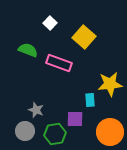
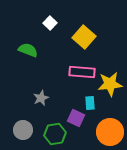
pink rectangle: moved 23 px right, 9 px down; rotated 15 degrees counterclockwise
cyan rectangle: moved 3 px down
gray star: moved 5 px right, 12 px up; rotated 28 degrees clockwise
purple square: moved 1 px right, 1 px up; rotated 24 degrees clockwise
gray circle: moved 2 px left, 1 px up
